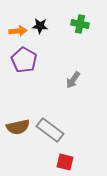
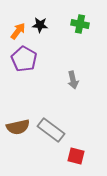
black star: moved 1 px up
orange arrow: rotated 48 degrees counterclockwise
purple pentagon: moved 1 px up
gray arrow: rotated 48 degrees counterclockwise
gray rectangle: moved 1 px right
red square: moved 11 px right, 6 px up
